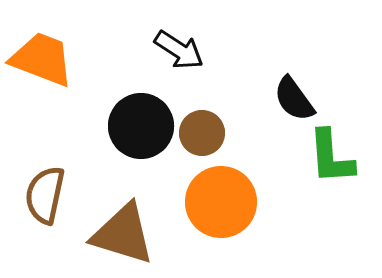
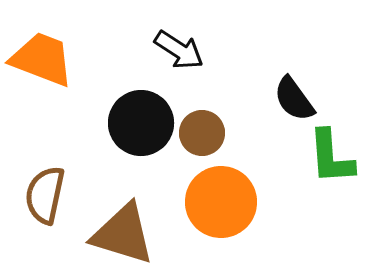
black circle: moved 3 px up
